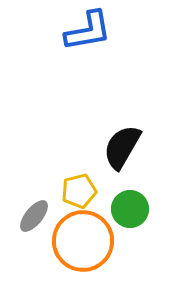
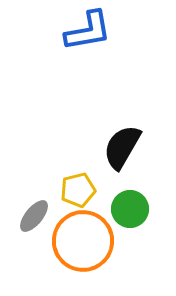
yellow pentagon: moved 1 px left, 1 px up
